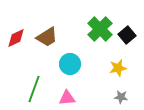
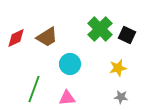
black square: rotated 24 degrees counterclockwise
